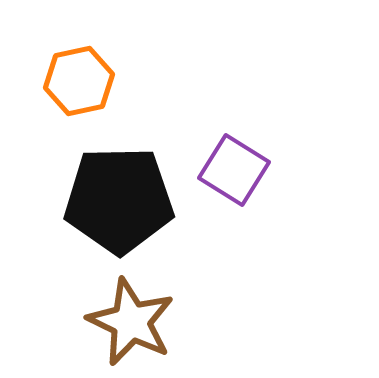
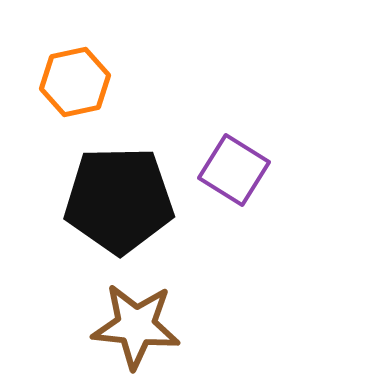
orange hexagon: moved 4 px left, 1 px down
brown star: moved 5 px right, 4 px down; rotated 20 degrees counterclockwise
